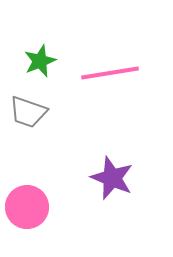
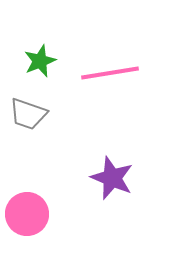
gray trapezoid: moved 2 px down
pink circle: moved 7 px down
